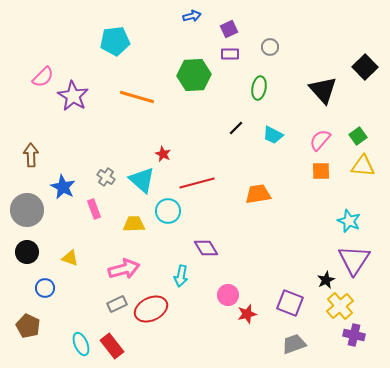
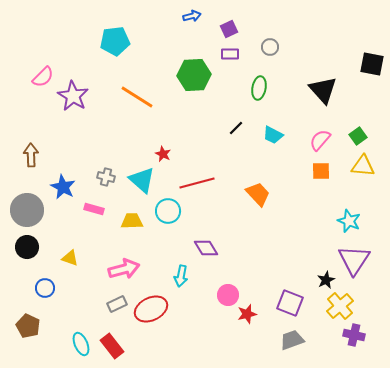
black square at (365, 67): moved 7 px right, 3 px up; rotated 35 degrees counterclockwise
orange line at (137, 97): rotated 16 degrees clockwise
gray cross at (106, 177): rotated 18 degrees counterclockwise
orange trapezoid at (258, 194): rotated 56 degrees clockwise
pink rectangle at (94, 209): rotated 54 degrees counterclockwise
yellow trapezoid at (134, 224): moved 2 px left, 3 px up
black circle at (27, 252): moved 5 px up
gray trapezoid at (294, 344): moved 2 px left, 4 px up
